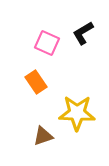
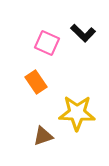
black L-shape: rotated 105 degrees counterclockwise
